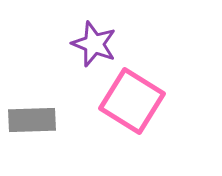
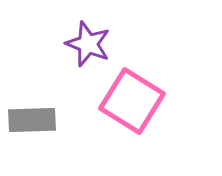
purple star: moved 6 px left
